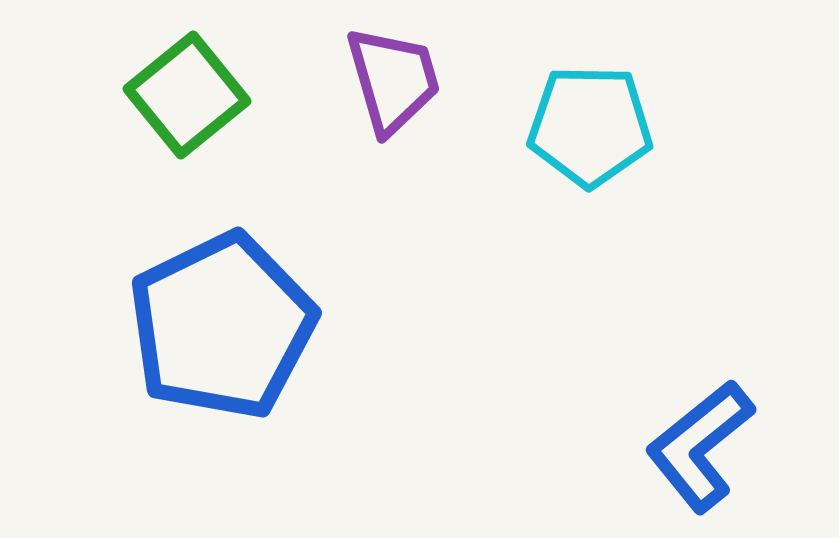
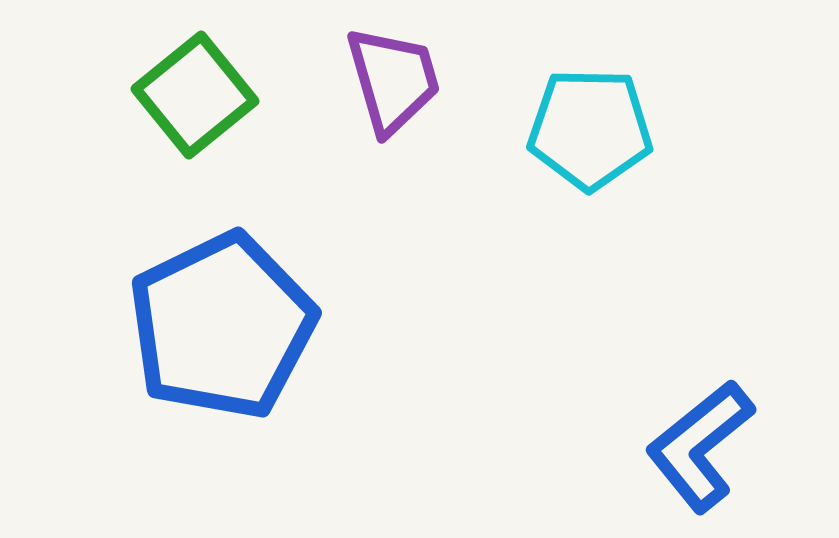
green square: moved 8 px right
cyan pentagon: moved 3 px down
